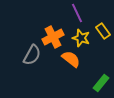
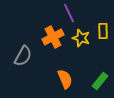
purple line: moved 8 px left
yellow rectangle: rotated 35 degrees clockwise
gray semicircle: moved 9 px left, 1 px down
orange semicircle: moved 6 px left, 20 px down; rotated 30 degrees clockwise
green rectangle: moved 1 px left, 2 px up
